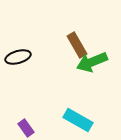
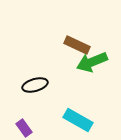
brown rectangle: rotated 35 degrees counterclockwise
black ellipse: moved 17 px right, 28 px down
purple rectangle: moved 2 px left
